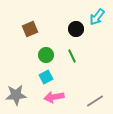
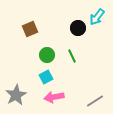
black circle: moved 2 px right, 1 px up
green circle: moved 1 px right
gray star: rotated 25 degrees counterclockwise
